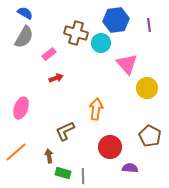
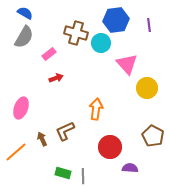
brown pentagon: moved 3 px right
brown arrow: moved 7 px left, 17 px up; rotated 16 degrees counterclockwise
